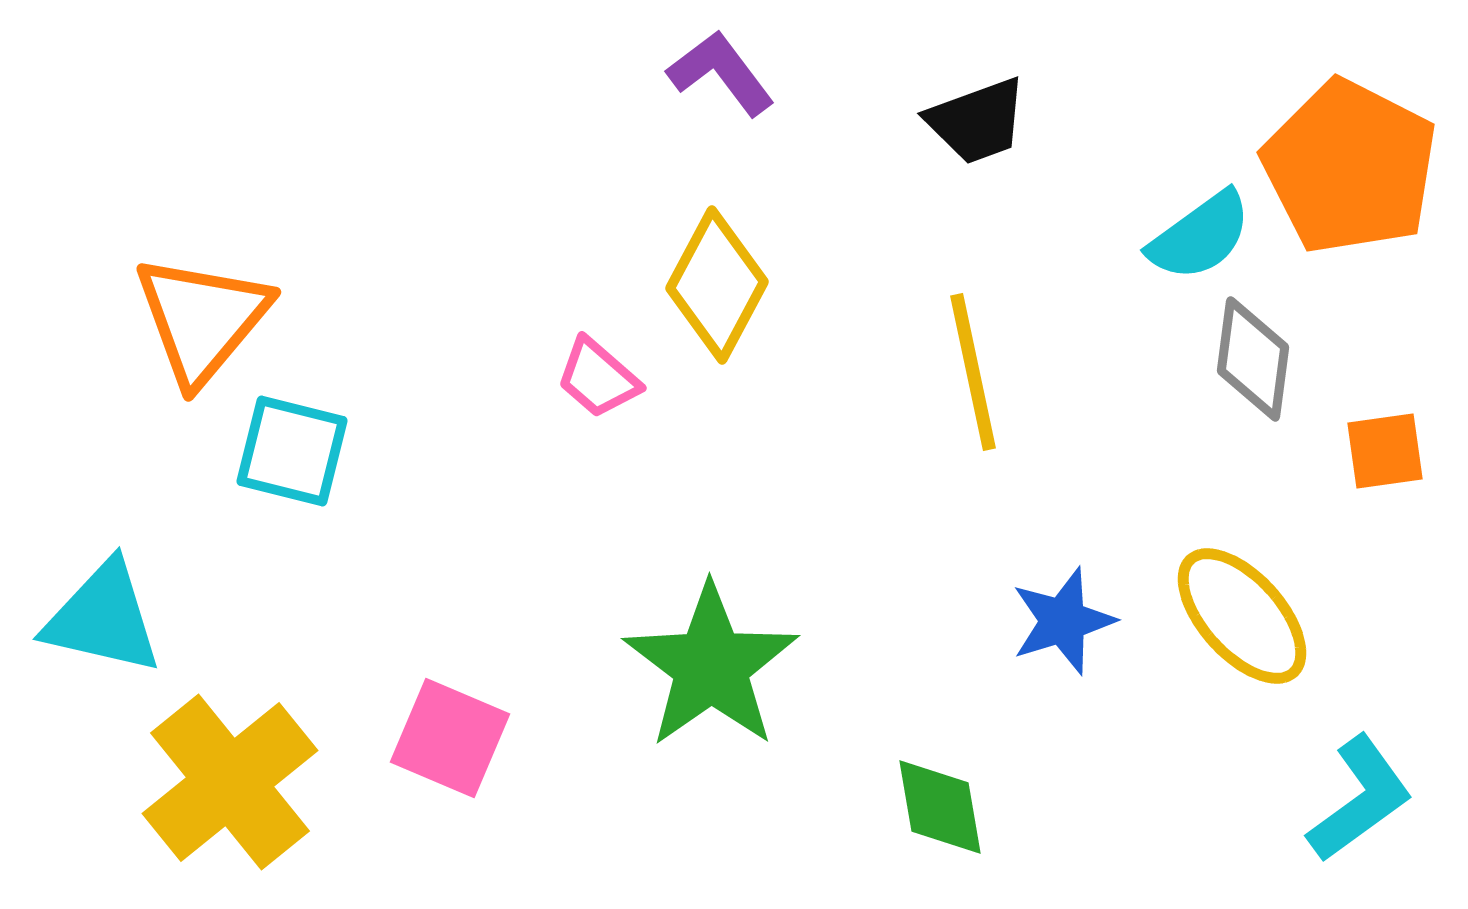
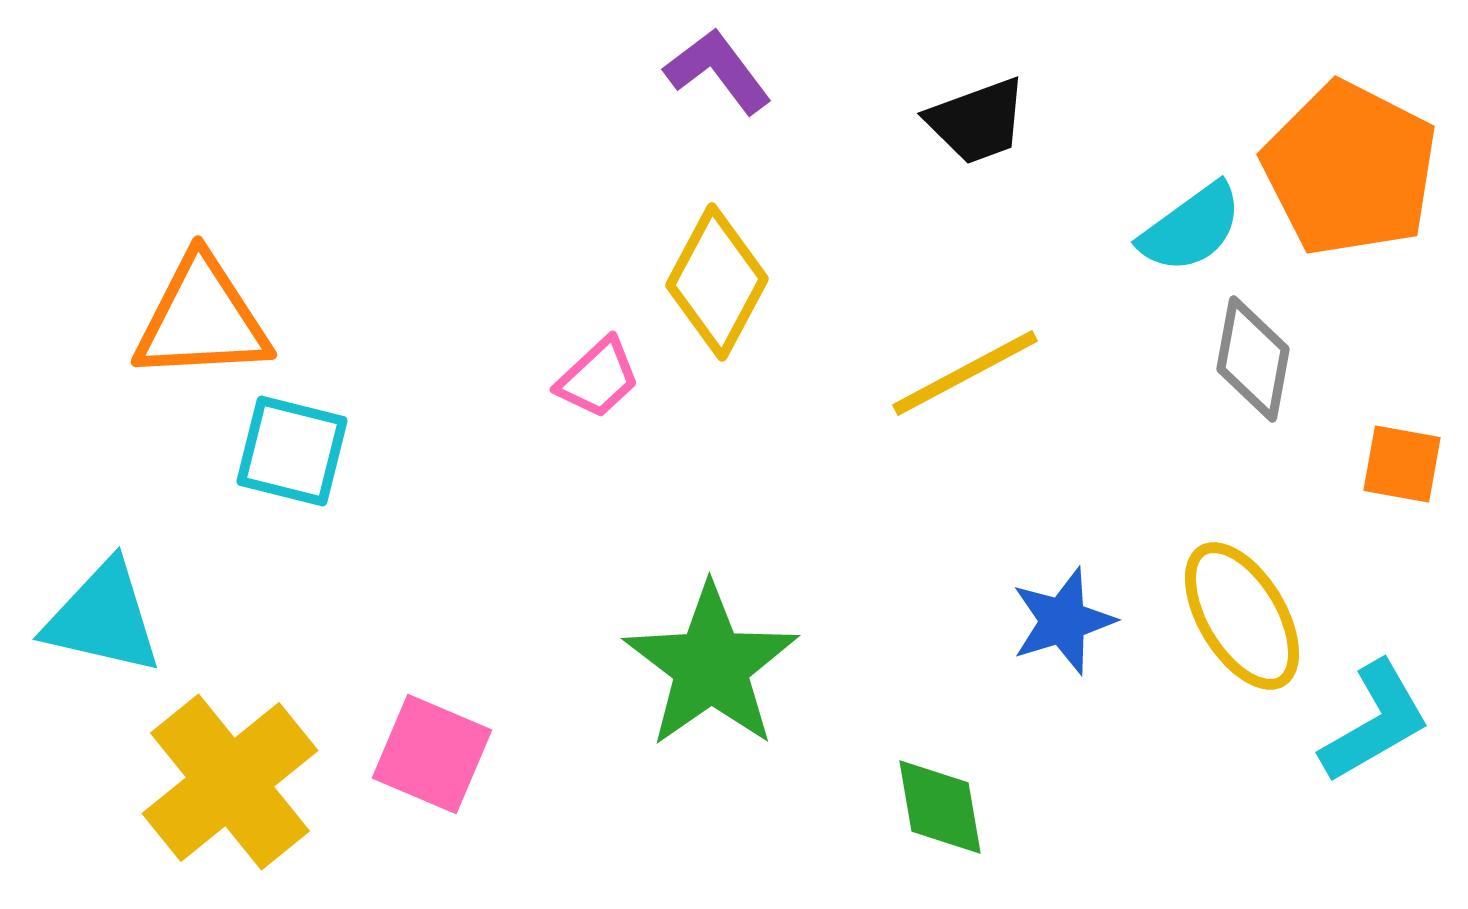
purple L-shape: moved 3 px left, 2 px up
orange pentagon: moved 2 px down
cyan semicircle: moved 9 px left, 8 px up
yellow diamond: moved 3 px up
orange triangle: rotated 47 degrees clockwise
gray diamond: rotated 3 degrees clockwise
yellow line: moved 8 px left, 1 px down; rotated 74 degrees clockwise
pink trapezoid: rotated 84 degrees counterclockwise
orange square: moved 17 px right, 13 px down; rotated 18 degrees clockwise
yellow ellipse: rotated 11 degrees clockwise
pink square: moved 18 px left, 16 px down
cyan L-shape: moved 15 px right, 77 px up; rotated 6 degrees clockwise
